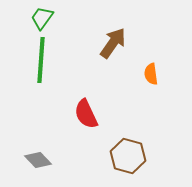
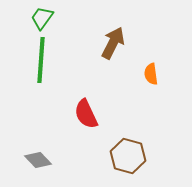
brown arrow: rotated 8 degrees counterclockwise
